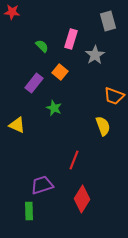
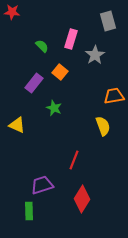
orange trapezoid: rotated 150 degrees clockwise
